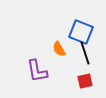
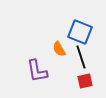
blue square: moved 1 px left
black line: moved 4 px left, 4 px down
